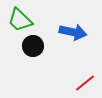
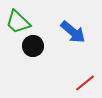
green trapezoid: moved 2 px left, 2 px down
blue arrow: rotated 28 degrees clockwise
